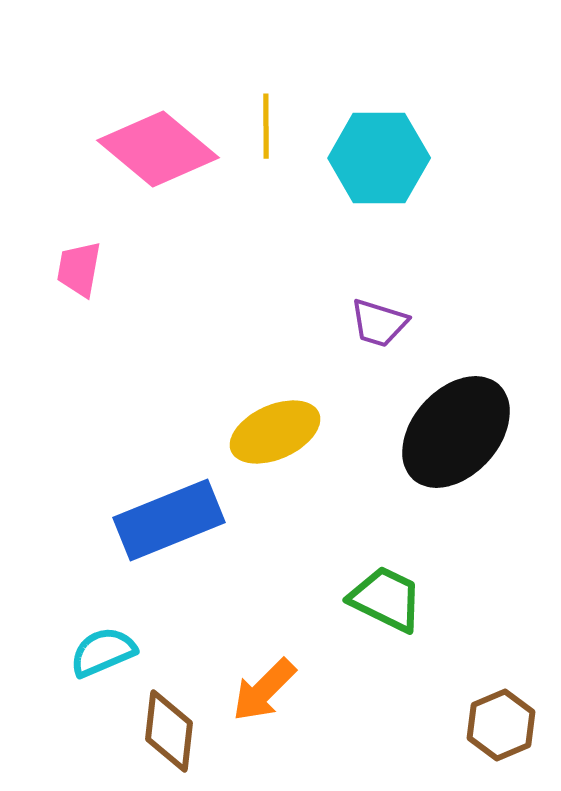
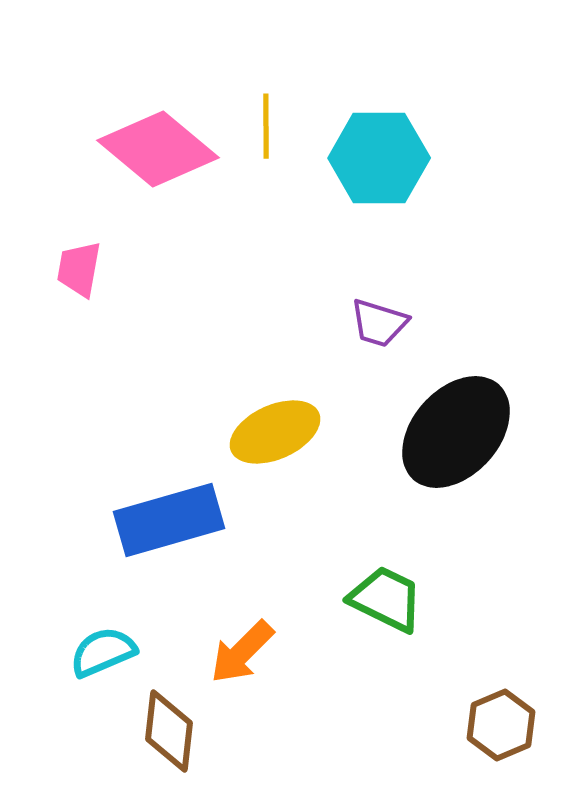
blue rectangle: rotated 6 degrees clockwise
orange arrow: moved 22 px left, 38 px up
